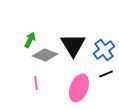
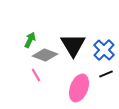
blue cross: rotated 10 degrees counterclockwise
pink line: moved 8 px up; rotated 24 degrees counterclockwise
